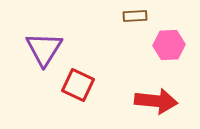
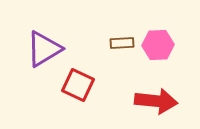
brown rectangle: moved 13 px left, 27 px down
pink hexagon: moved 11 px left
purple triangle: rotated 27 degrees clockwise
